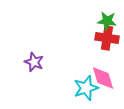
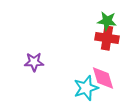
purple star: rotated 24 degrees counterclockwise
